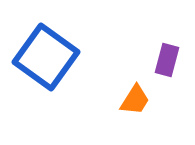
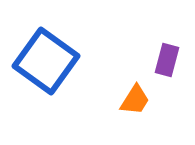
blue square: moved 4 px down
